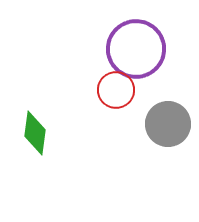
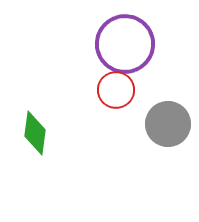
purple circle: moved 11 px left, 5 px up
